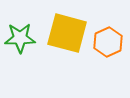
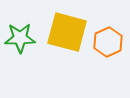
yellow square: moved 1 px up
